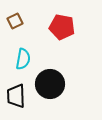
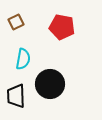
brown square: moved 1 px right, 1 px down
